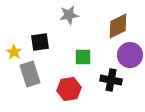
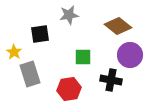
brown diamond: rotated 64 degrees clockwise
black square: moved 8 px up
